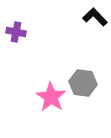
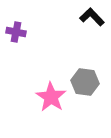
black L-shape: moved 3 px left
gray hexagon: moved 2 px right, 1 px up
